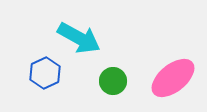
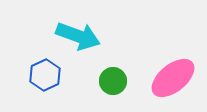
cyan arrow: moved 1 px left, 2 px up; rotated 9 degrees counterclockwise
blue hexagon: moved 2 px down
